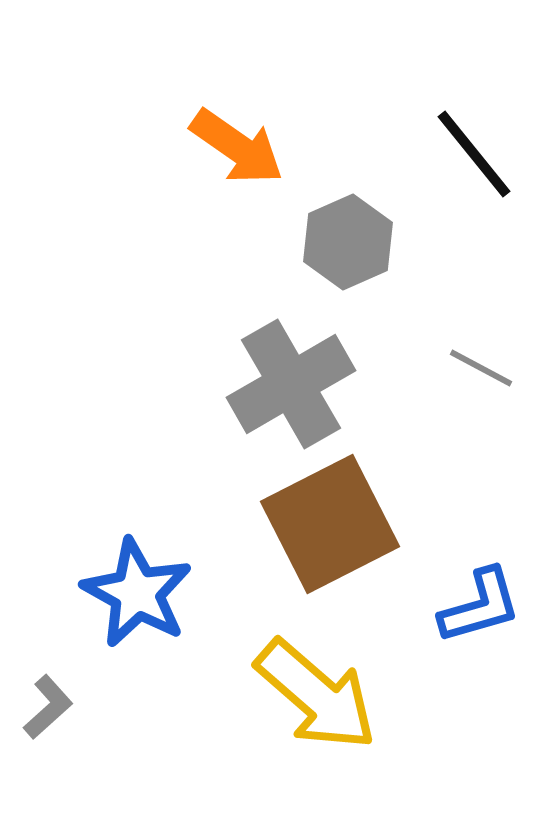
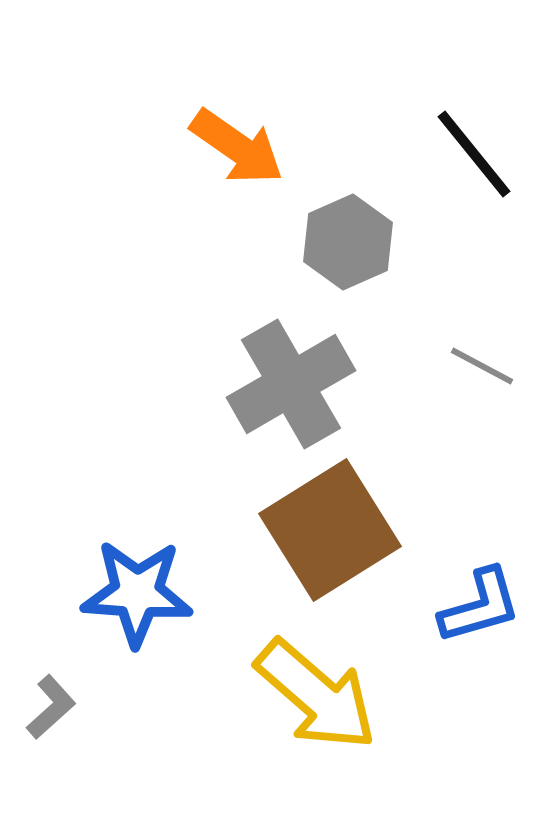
gray line: moved 1 px right, 2 px up
brown square: moved 6 px down; rotated 5 degrees counterclockwise
blue star: rotated 25 degrees counterclockwise
gray L-shape: moved 3 px right
